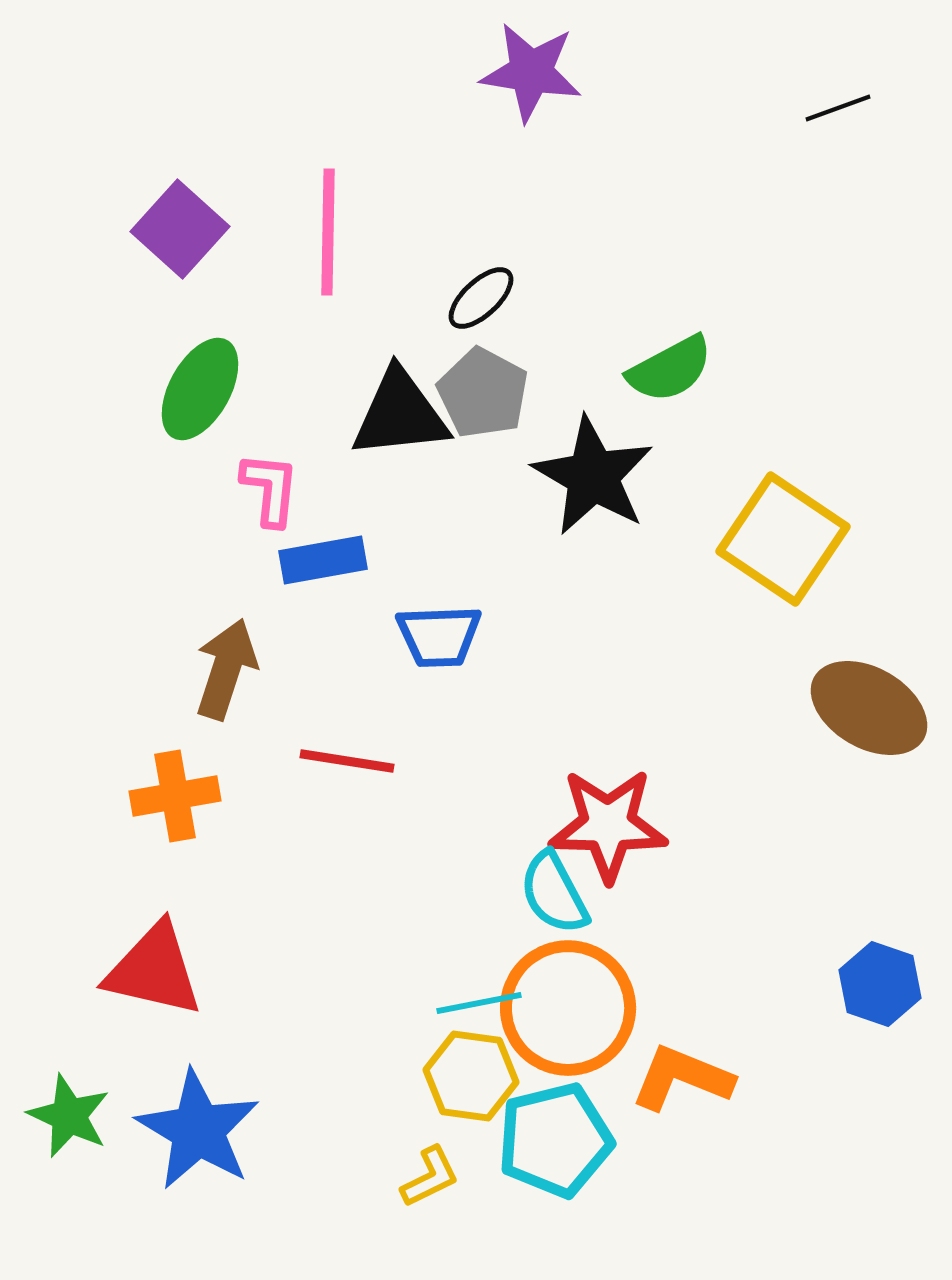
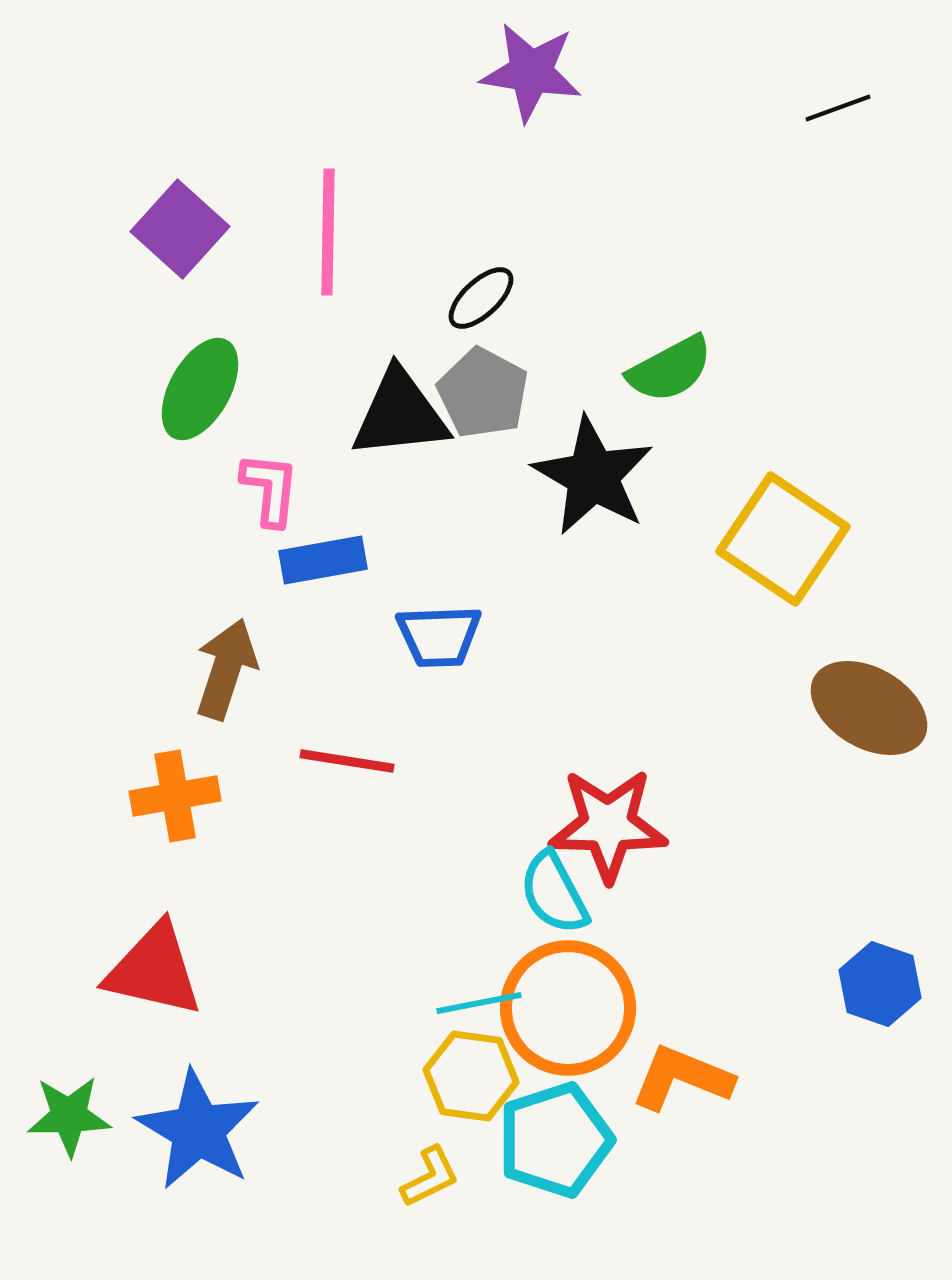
green star: rotated 26 degrees counterclockwise
cyan pentagon: rotated 4 degrees counterclockwise
